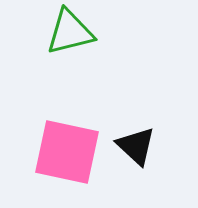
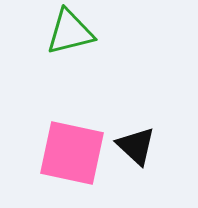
pink square: moved 5 px right, 1 px down
